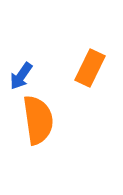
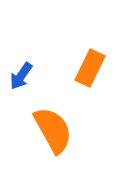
orange semicircle: moved 15 px right, 10 px down; rotated 21 degrees counterclockwise
